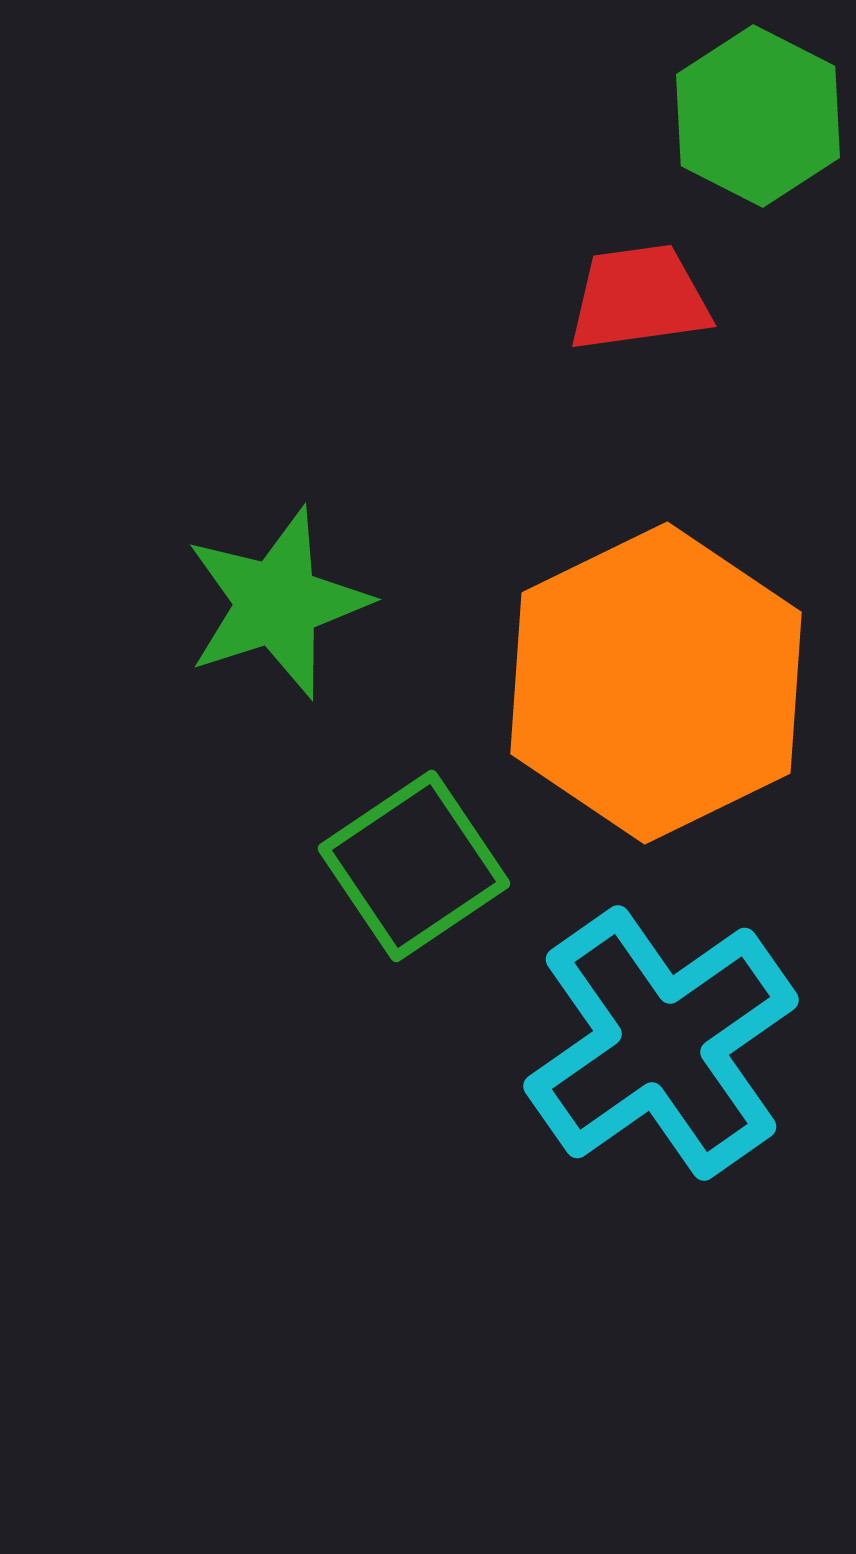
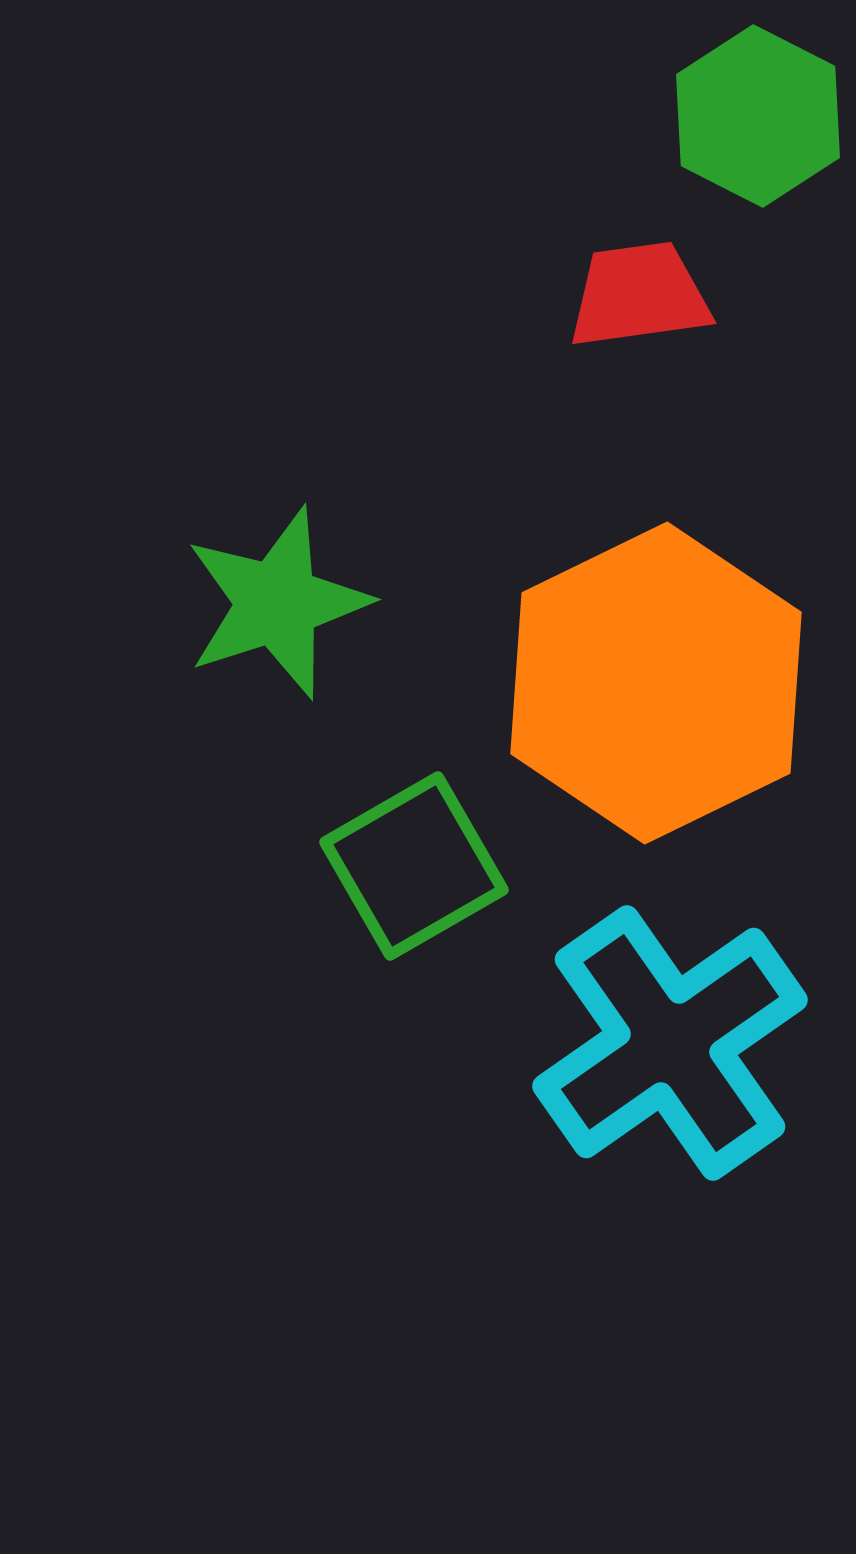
red trapezoid: moved 3 px up
green square: rotated 4 degrees clockwise
cyan cross: moved 9 px right
